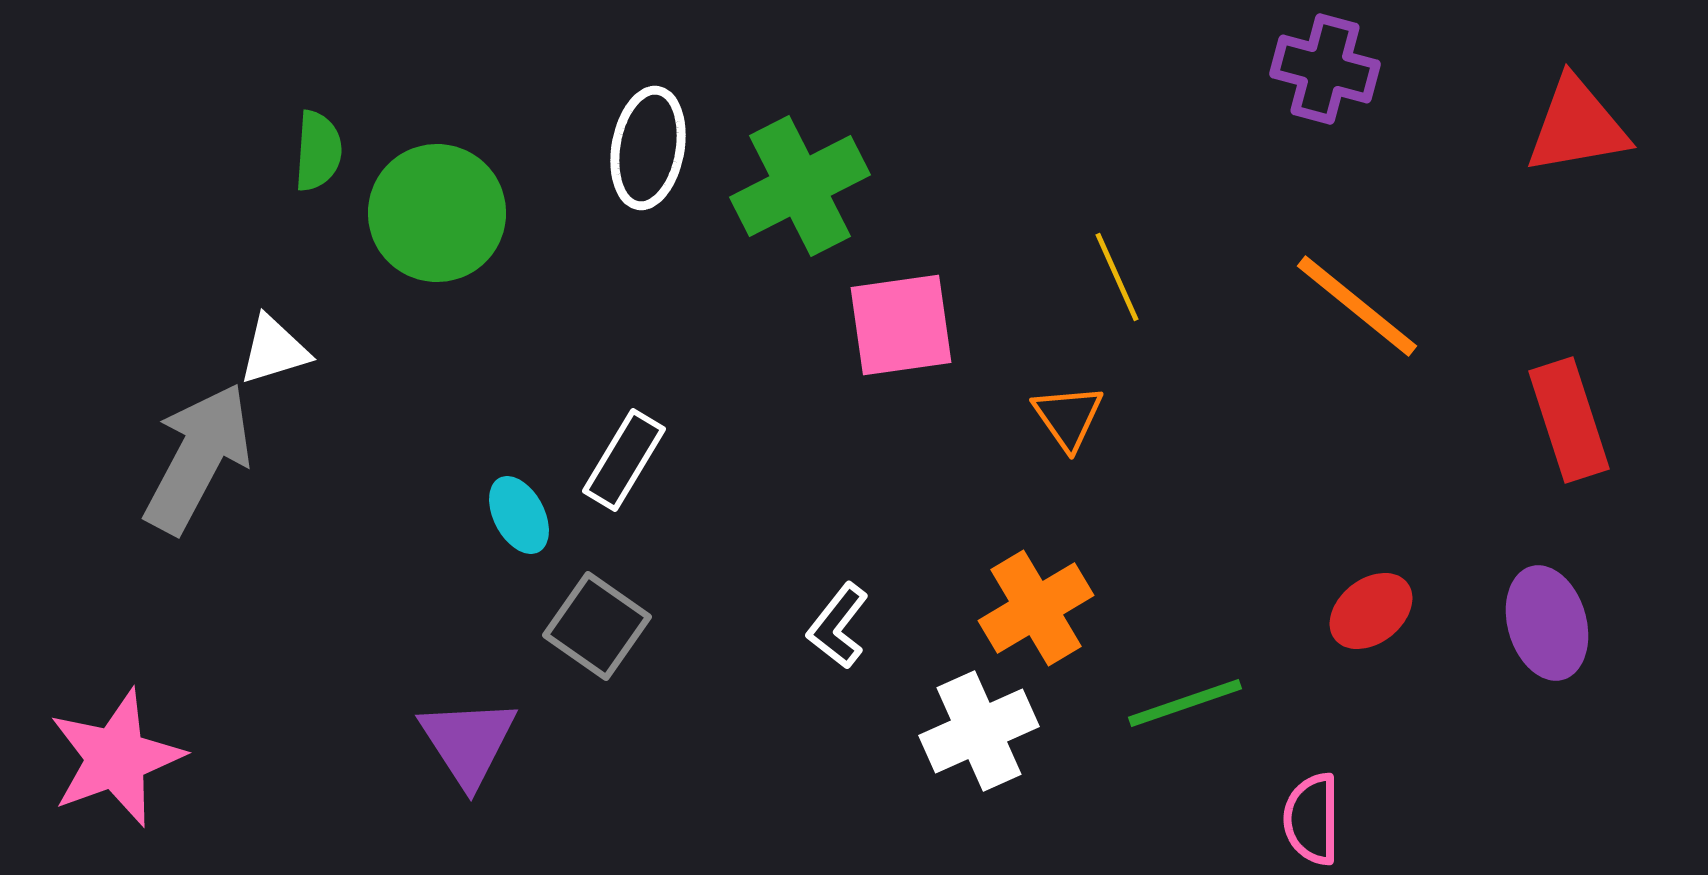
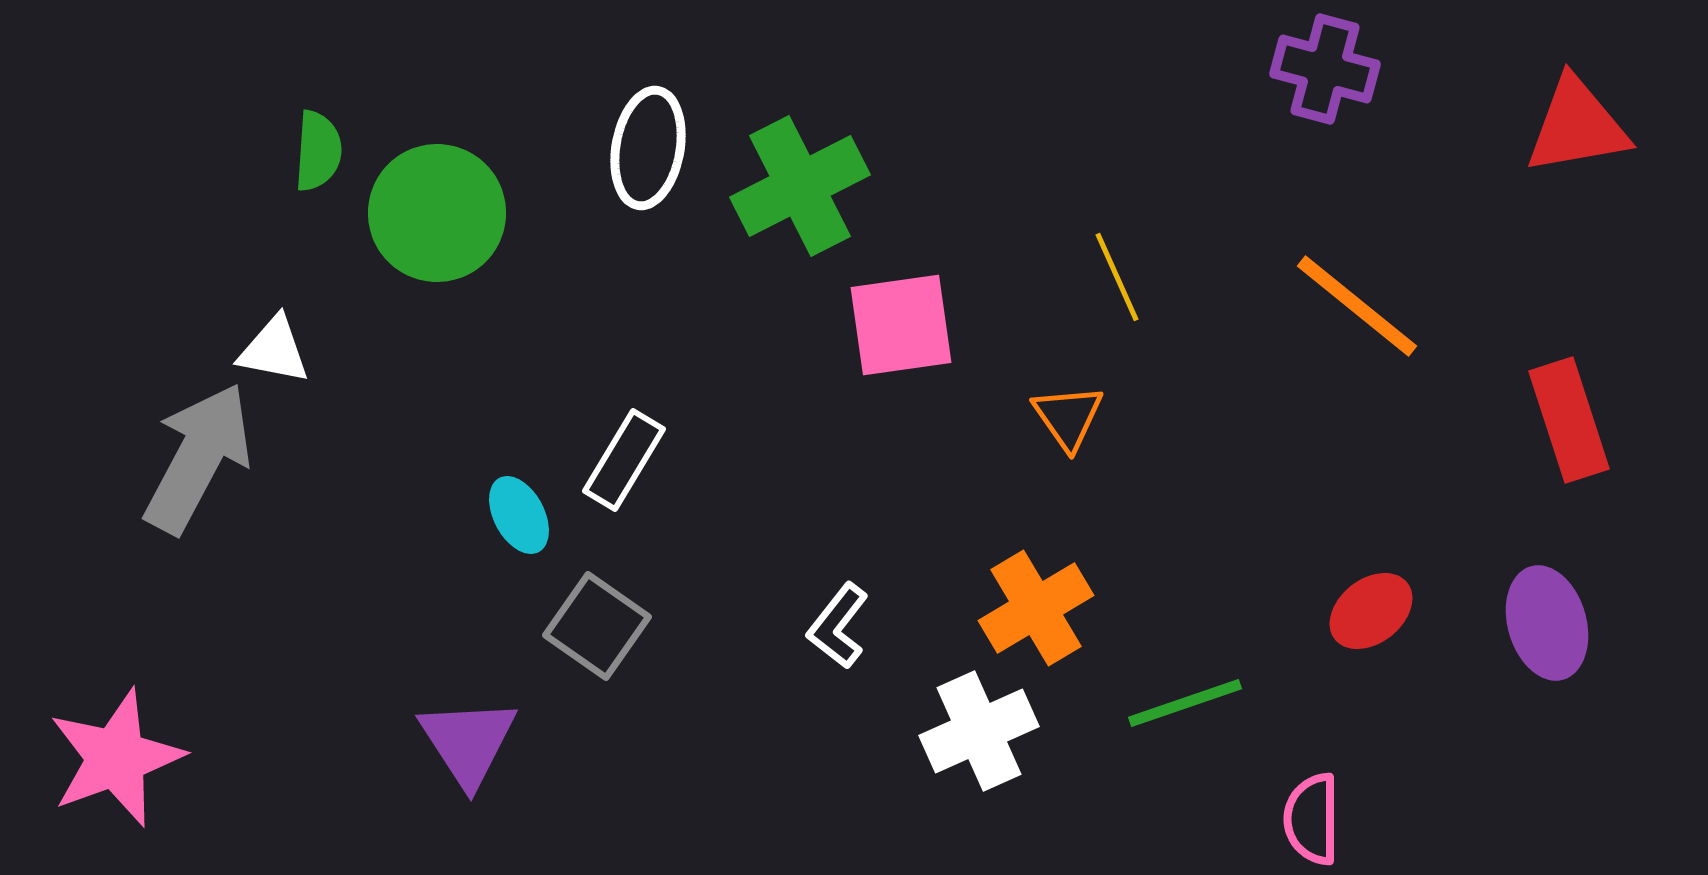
white triangle: rotated 28 degrees clockwise
